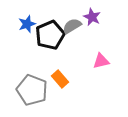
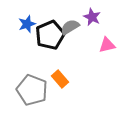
gray semicircle: moved 2 px left, 1 px down
pink triangle: moved 6 px right, 16 px up
